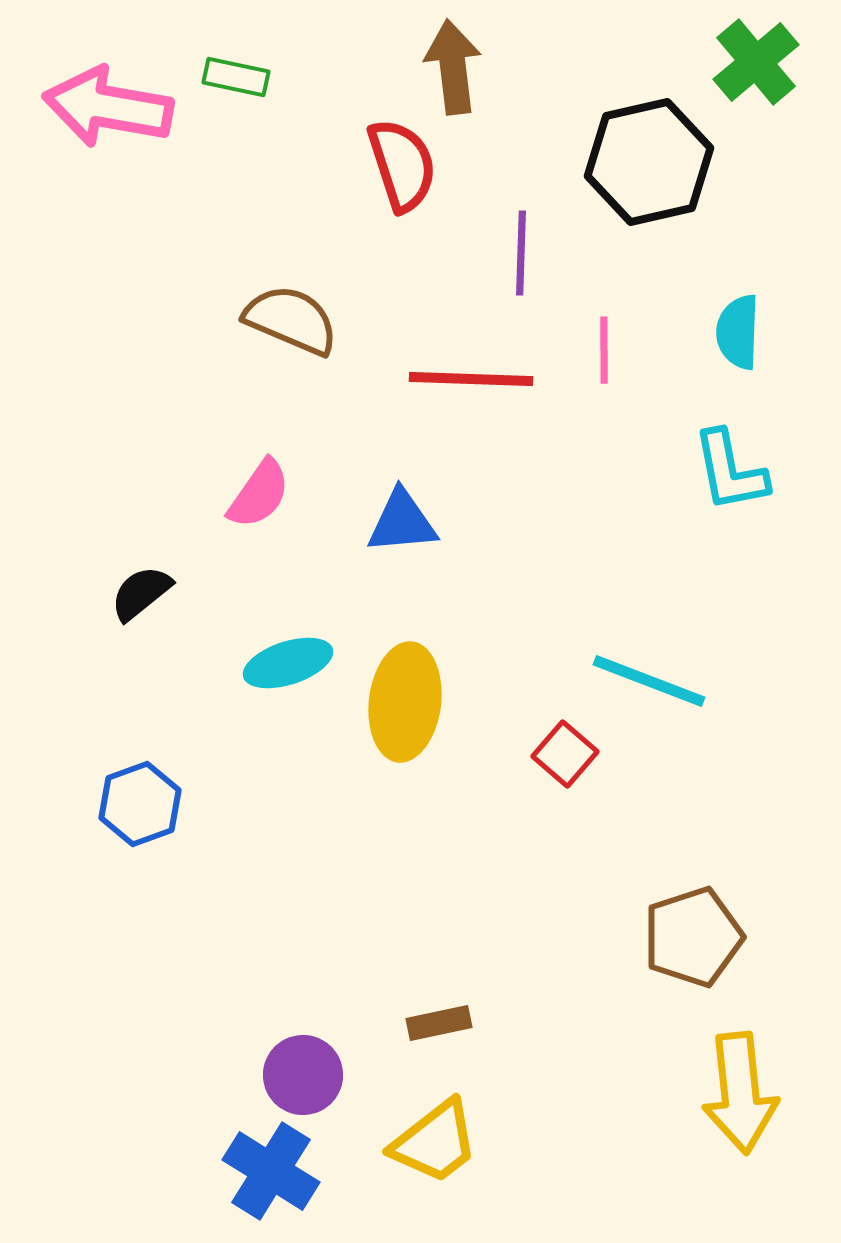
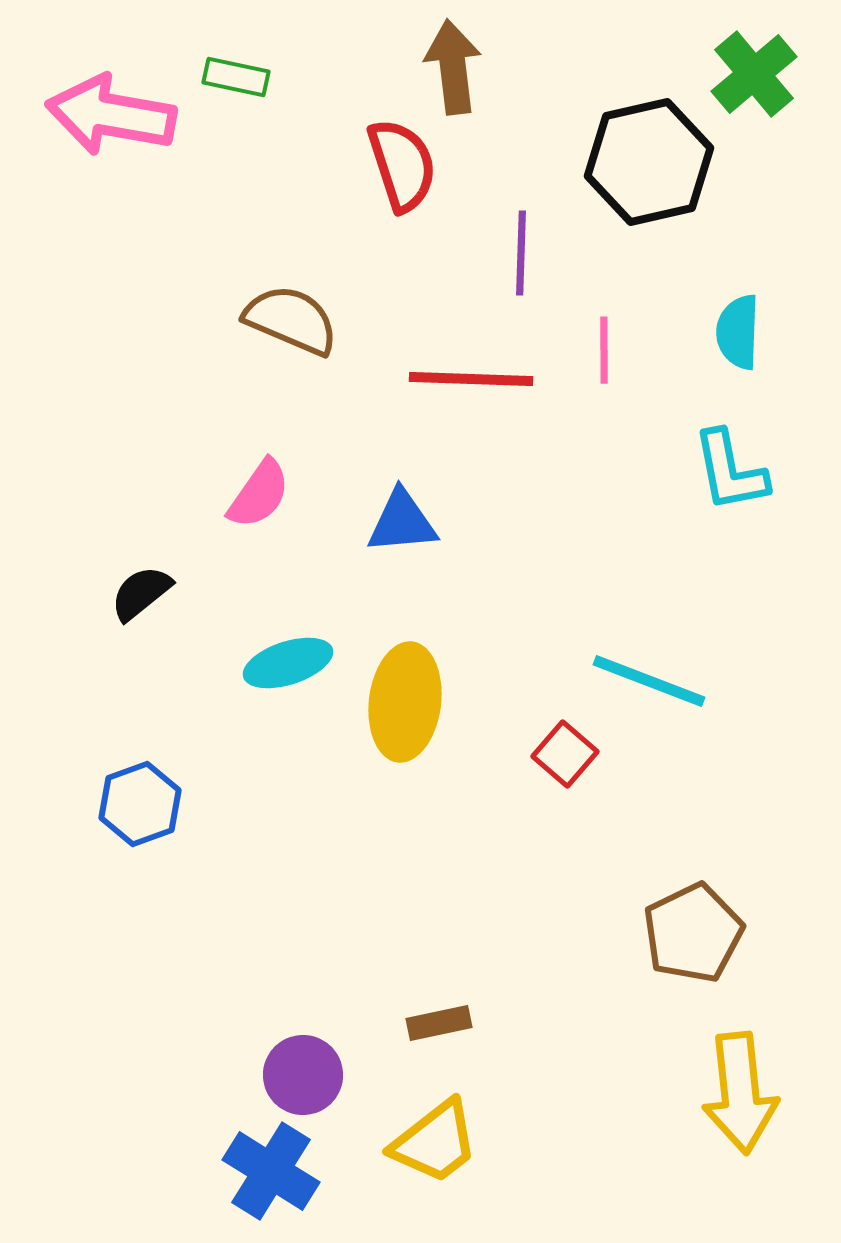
green cross: moved 2 px left, 12 px down
pink arrow: moved 3 px right, 8 px down
brown pentagon: moved 4 px up; rotated 8 degrees counterclockwise
